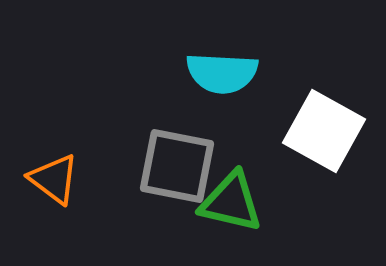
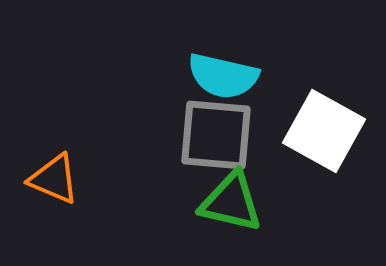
cyan semicircle: moved 1 px right, 3 px down; rotated 10 degrees clockwise
gray square: moved 39 px right, 31 px up; rotated 6 degrees counterclockwise
orange triangle: rotated 14 degrees counterclockwise
